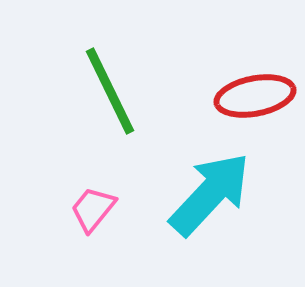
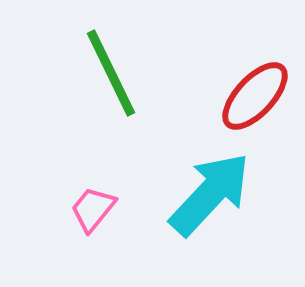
green line: moved 1 px right, 18 px up
red ellipse: rotated 36 degrees counterclockwise
